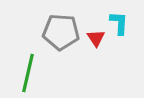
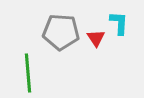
green line: rotated 18 degrees counterclockwise
